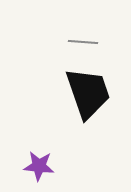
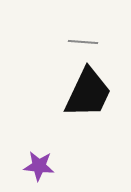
black trapezoid: rotated 44 degrees clockwise
